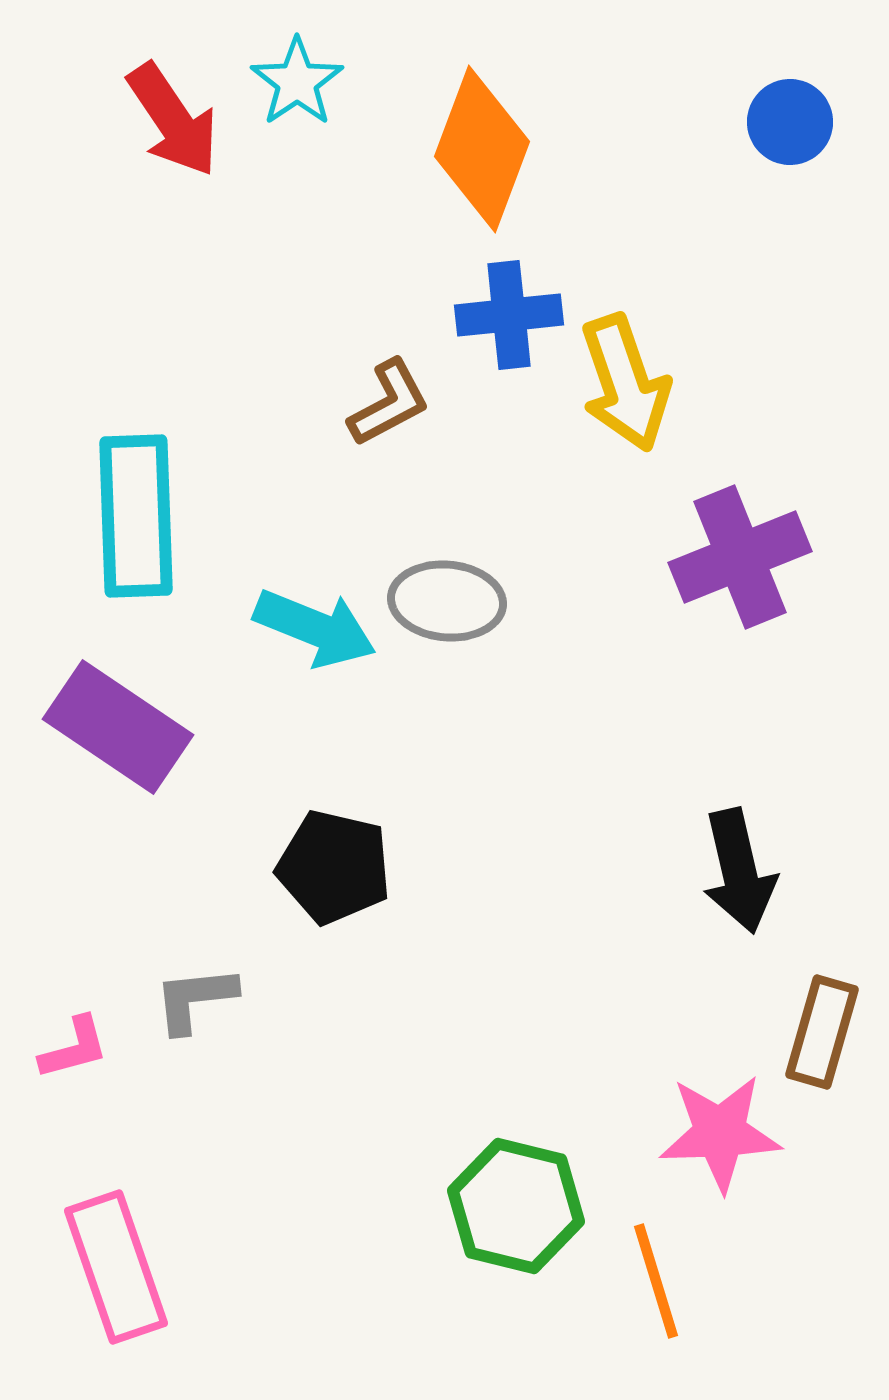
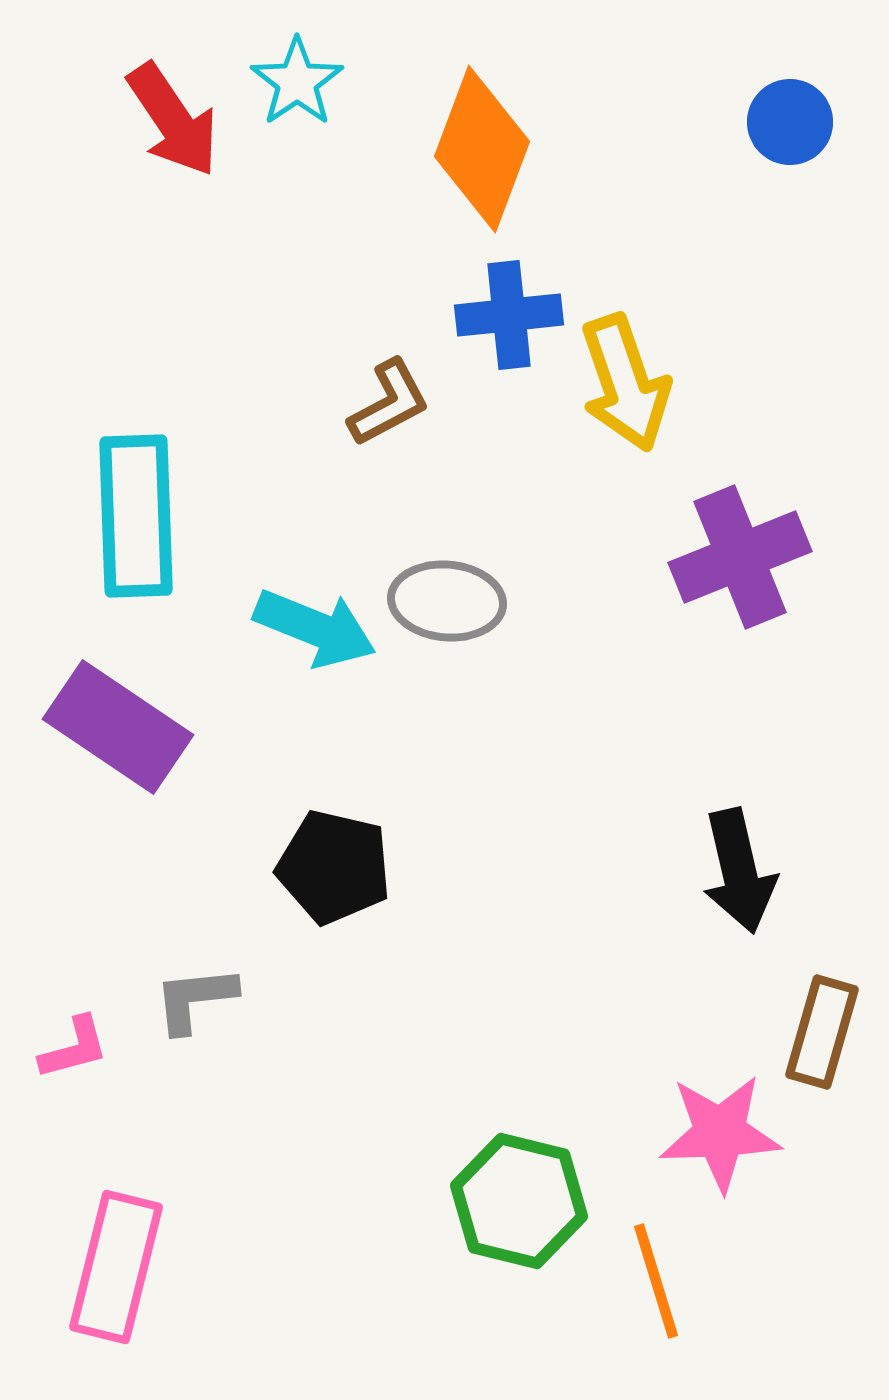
green hexagon: moved 3 px right, 5 px up
pink rectangle: rotated 33 degrees clockwise
